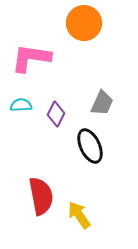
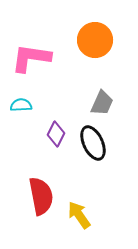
orange circle: moved 11 px right, 17 px down
purple diamond: moved 20 px down
black ellipse: moved 3 px right, 3 px up
